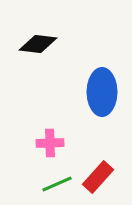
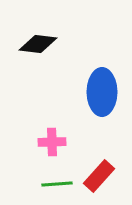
pink cross: moved 2 px right, 1 px up
red rectangle: moved 1 px right, 1 px up
green line: rotated 20 degrees clockwise
